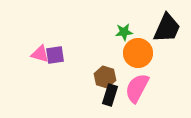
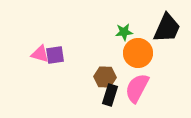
brown hexagon: rotated 15 degrees counterclockwise
